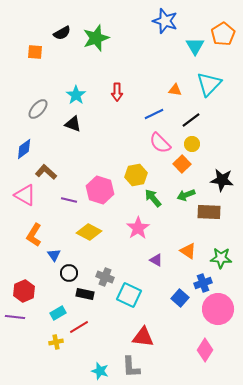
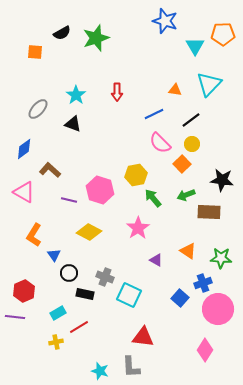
orange pentagon at (223, 34): rotated 30 degrees clockwise
brown L-shape at (46, 172): moved 4 px right, 2 px up
pink triangle at (25, 195): moved 1 px left, 3 px up
